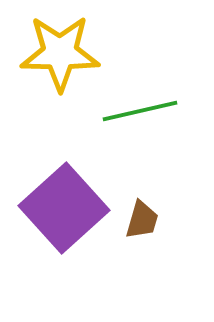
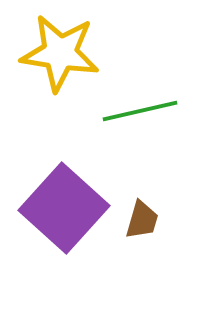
yellow star: rotated 8 degrees clockwise
purple square: rotated 6 degrees counterclockwise
